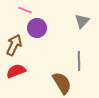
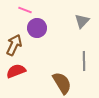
gray line: moved 5 px right
